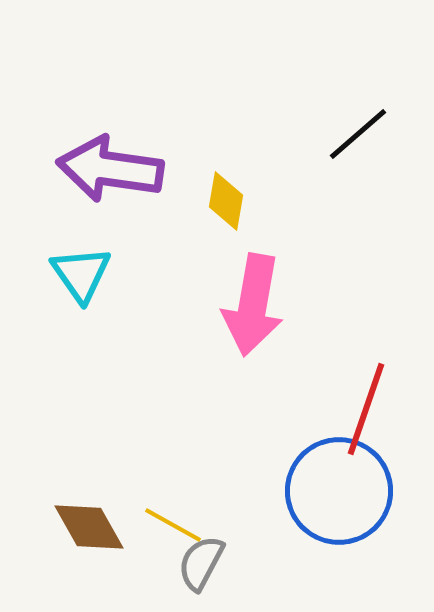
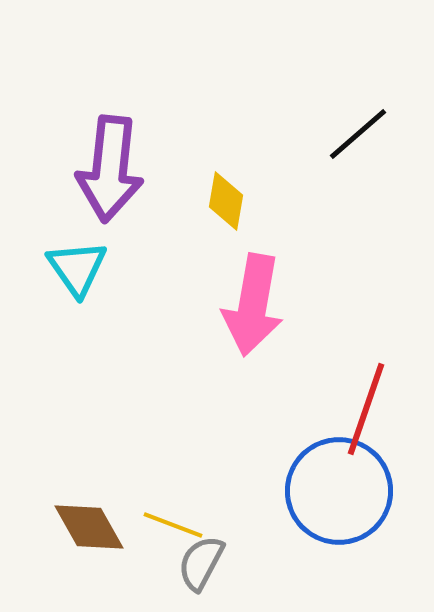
purple arrow: rotated 92 degrees counterclockwise
cyan triangle: moved 4 px left, 6 px up
yellow line: rotated 8 degrees counterclockwise
